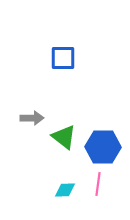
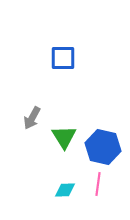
gray arrow: rotated 120 degrees clockwise
green triangle: rotated 20 degrees clockwise
blue hexagon: rotated 12 degrees clockwise
